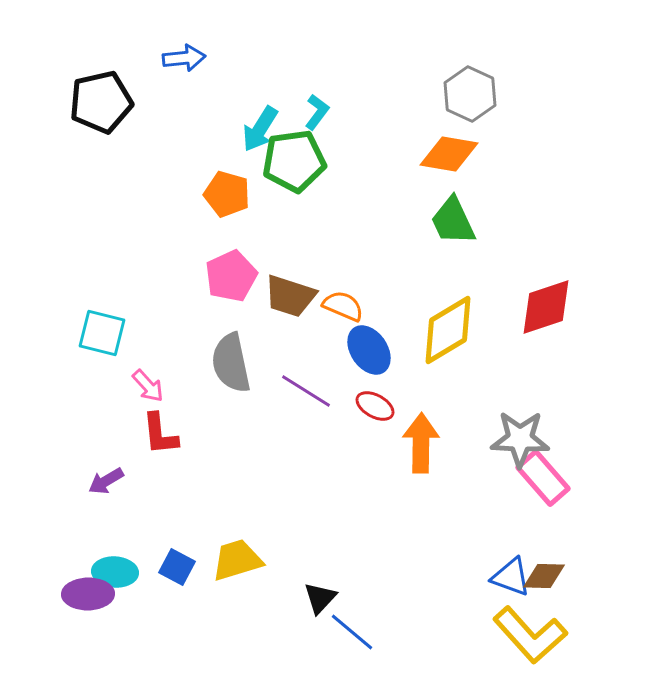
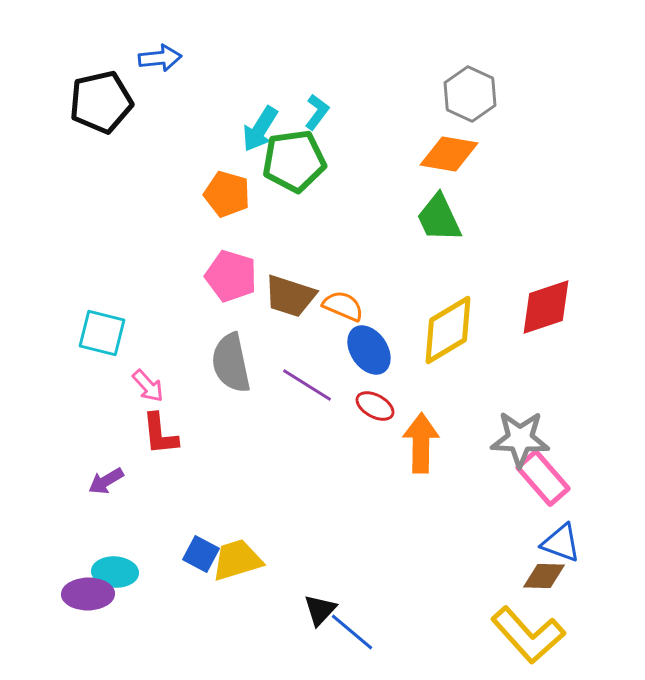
blue arrow: moved 24 px left
green trapezoid: moved 14 px left, 3 px up
pink pentagon: rotated 30 degrees counterclockwise
purple line: moved 1 px right, 6 px up
blue square: moved 24 px right, 13 px up
blue triangle: moved 50 px right, 34 px up
black triangle: moved 12 px down
yellow L-shape: moved 2 px left
